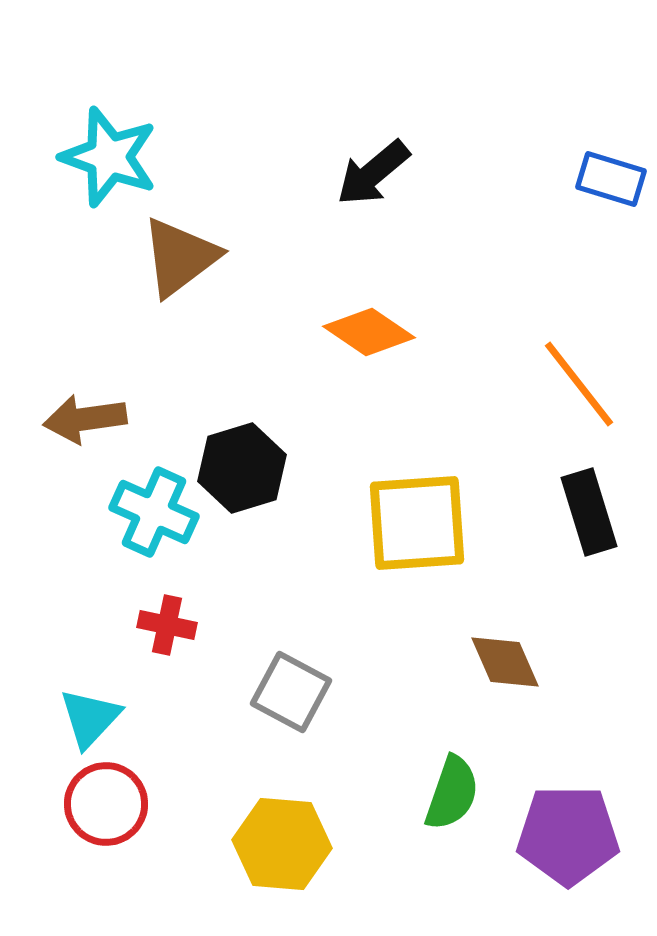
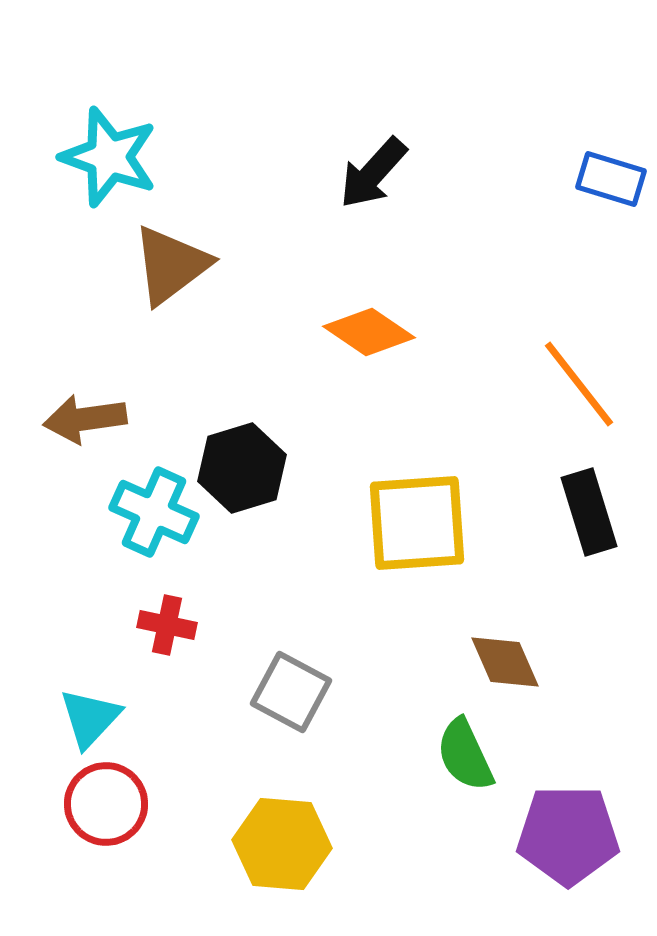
black arrow: rotated 8 degrees counterclockwise
brown triangle: moved 9 px left, 8 px down
green semicircle: moved 13 px right, 38 px up; rotated 136 degrees clockwise
